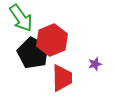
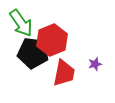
green arrow: moved 5 px down
black pentagon: rotated 20 degrees counterclockwise
red trapezoid: moved 2 px right, 5 px up; rotated 12 degrees clockwise
